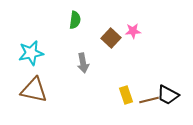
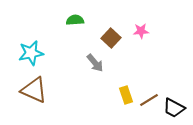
green semicircle: rotated 102 degrees counterclockwise
pink star: moved 8 px right
gray arrow: moved 12 px right; rotated 30 degrees counterclockwise
brown triangle: rotated 12 degrees clockwise
black trapezoid: moved 6 px right, 13 px down
brown line: rotated 18 degrees counterclockwise
